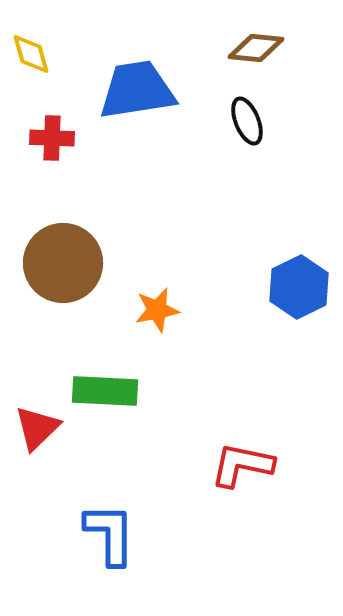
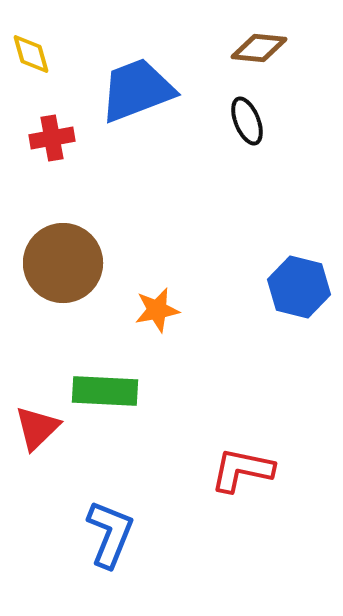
brown diamond: moved 3 px right
blue trapezoid: rotated 12 degrees counterclockwise
red cross: rotated 12 degrees counterclockwise
blue hexagon: rotated 20 degrees counterclockwise
red L-shape: moved 5 px down
blue L-shape: rotated 22 degrees clockwise
